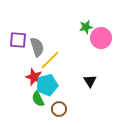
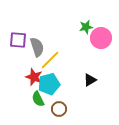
black triangle: moved 1 px up; rotated 32 degrees clockwise
cyan pentagon: moved 2 px right, 1 px up
